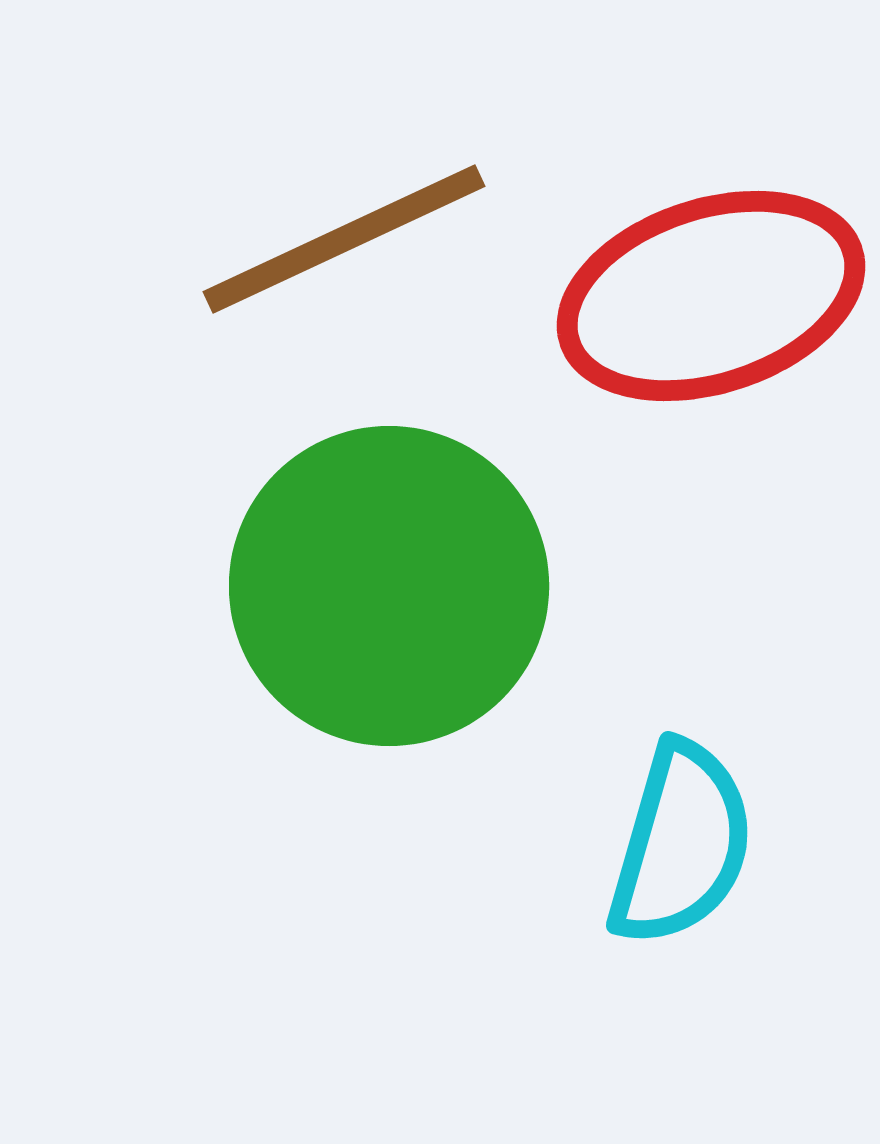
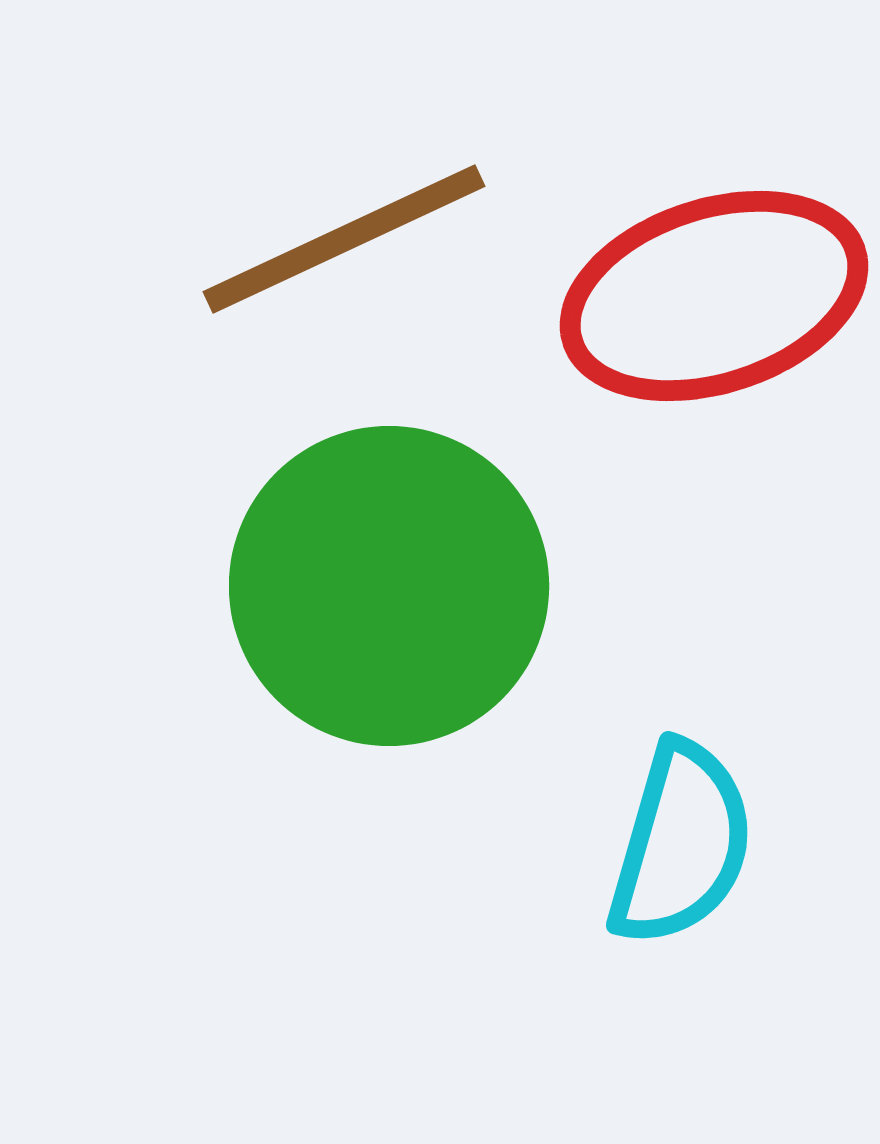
red ellipse: moved 3 px right
